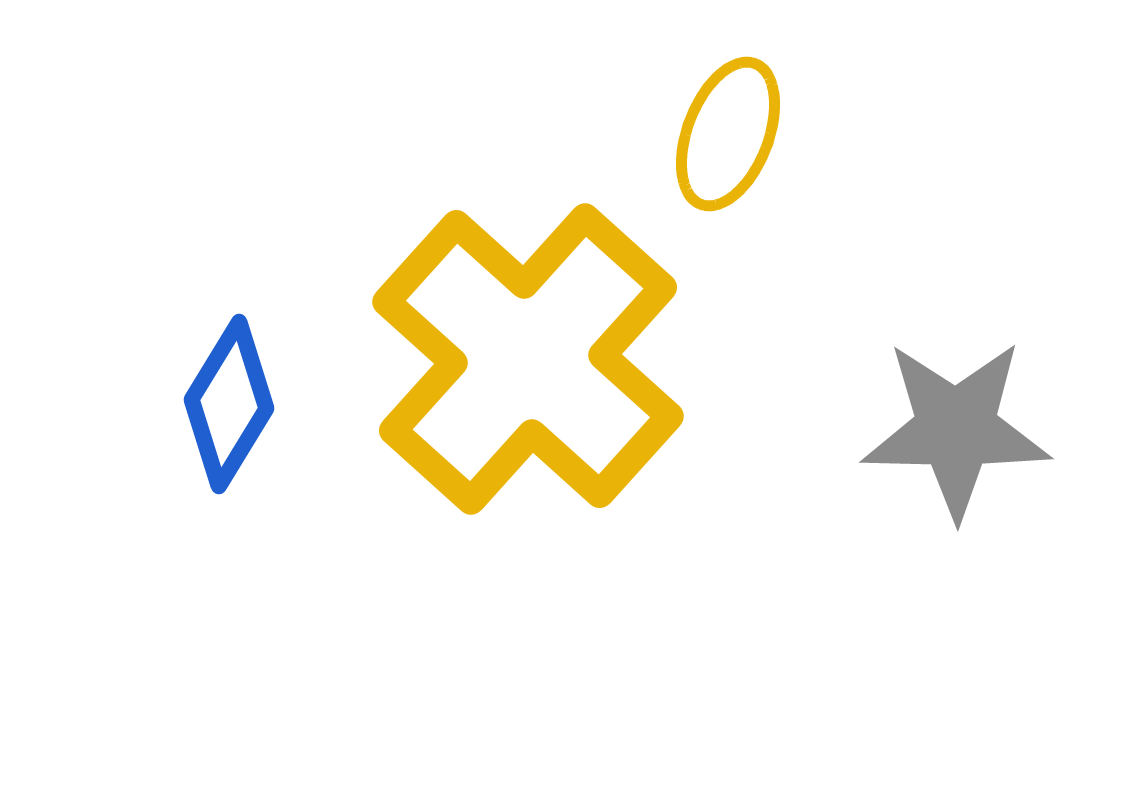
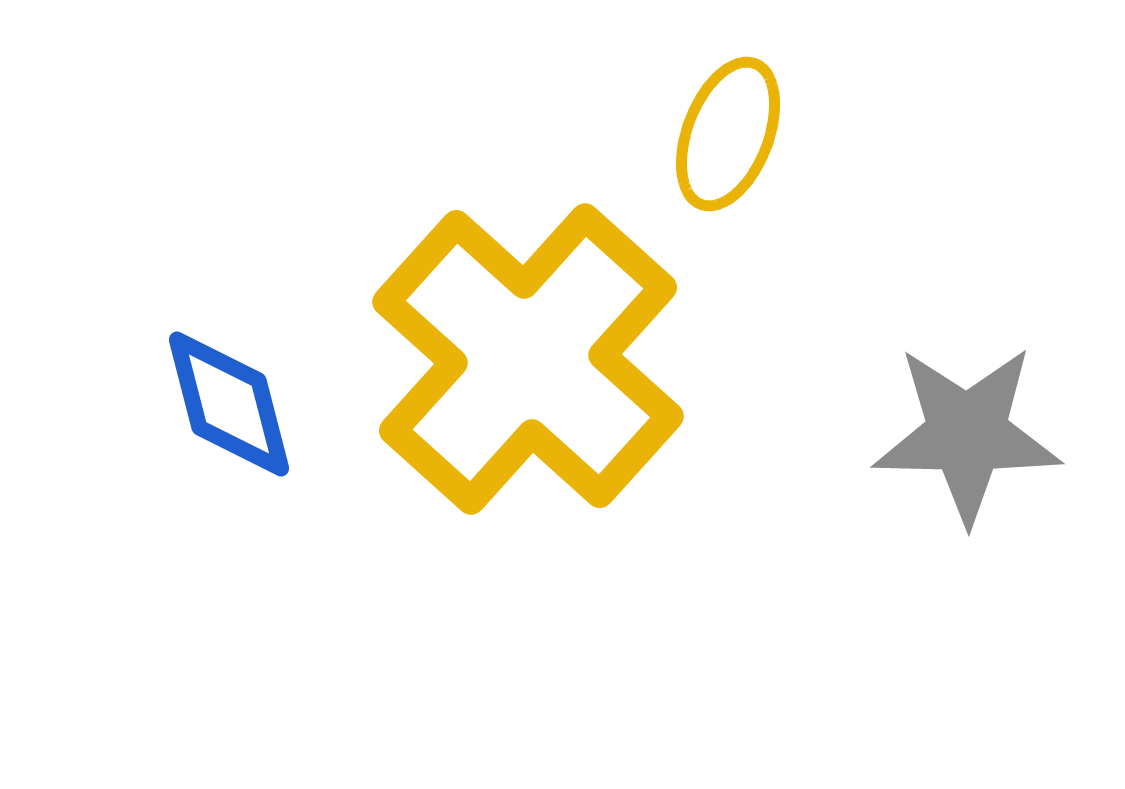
blue diamond: rotated 46 degrees counterclockwise
gray star: moved 11 px right, 5 px down
